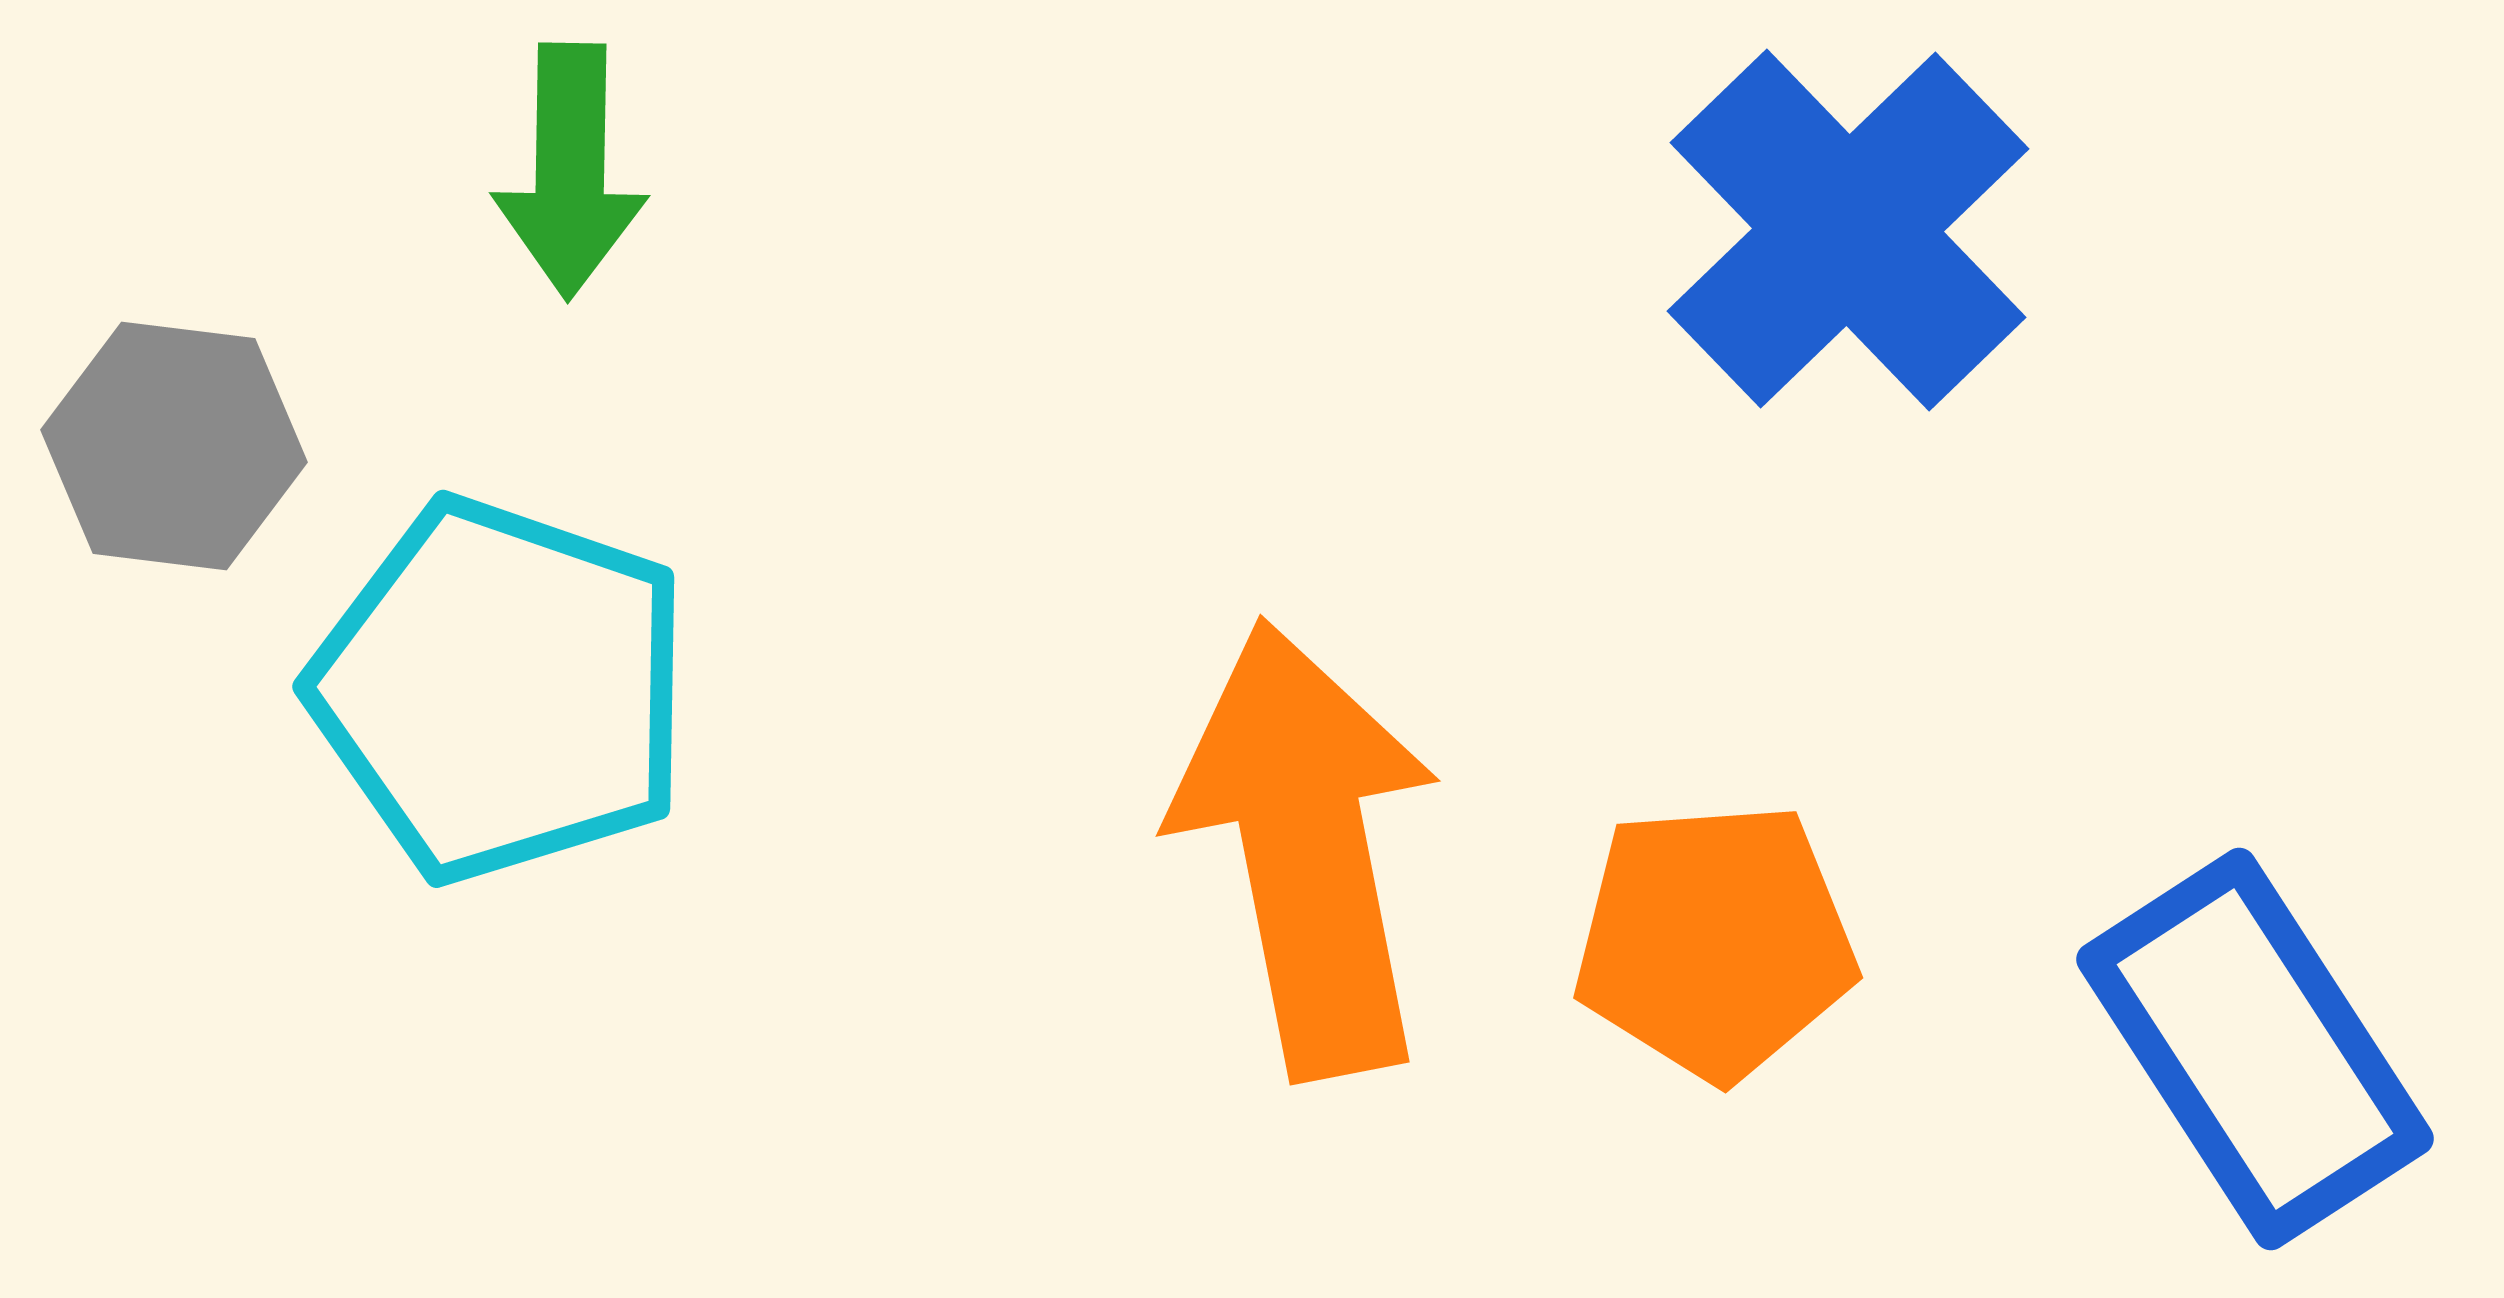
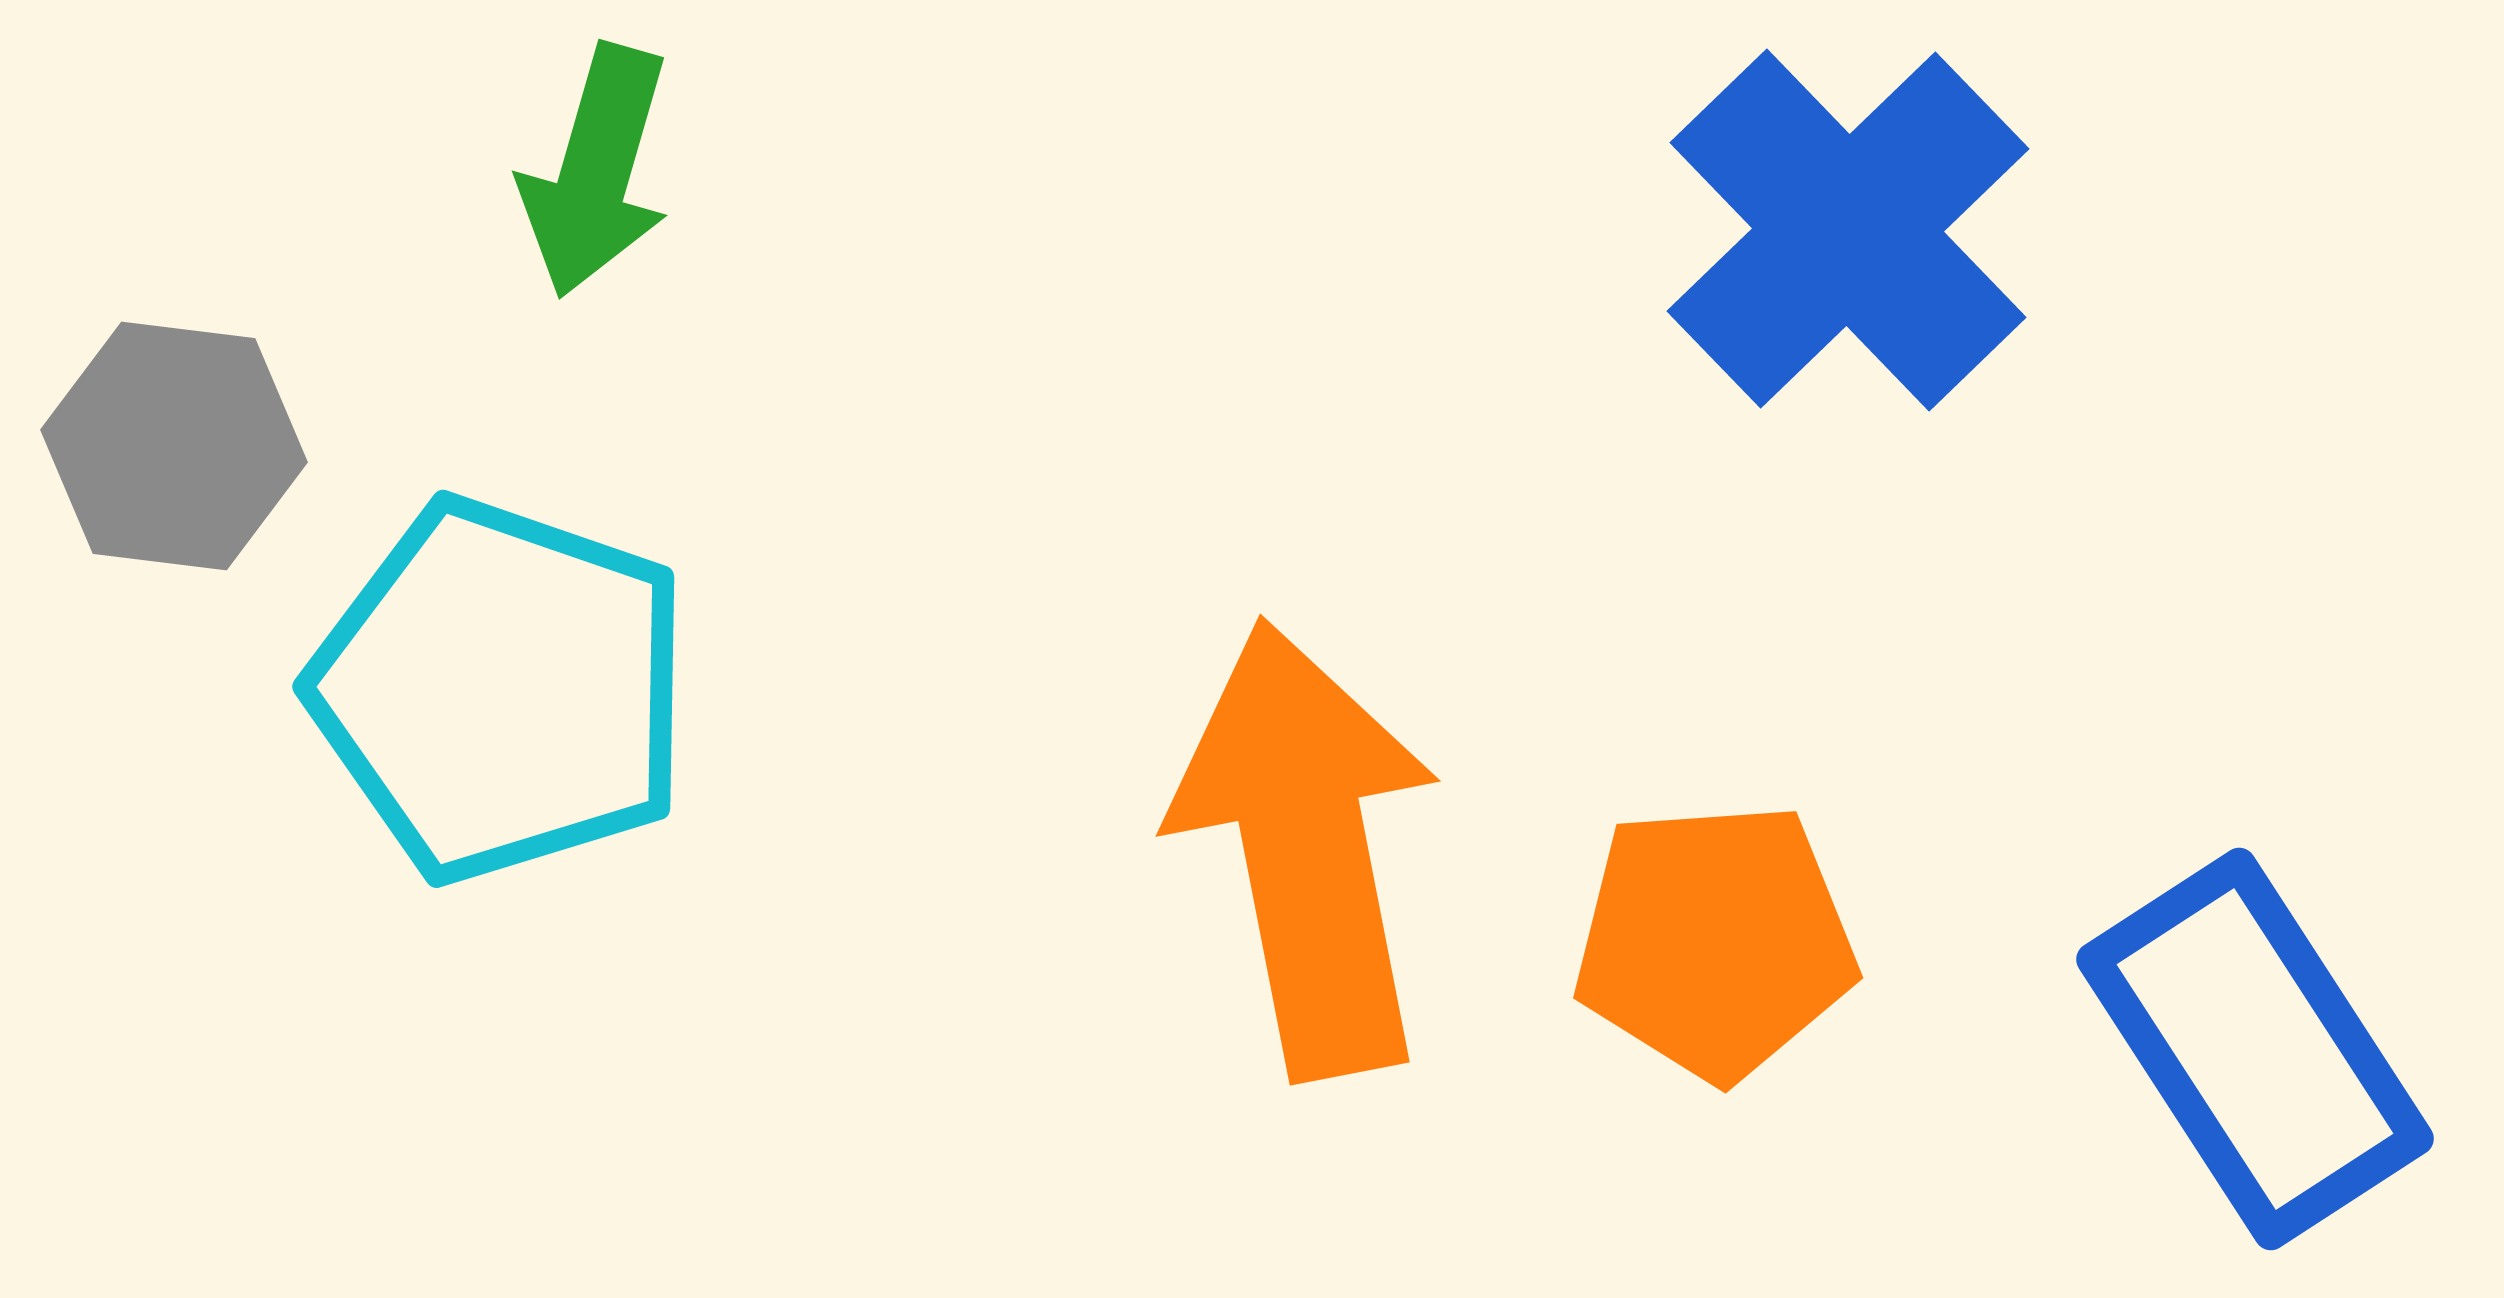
green arrow: moved 26 px right; rotated 15 degrees clockwise
